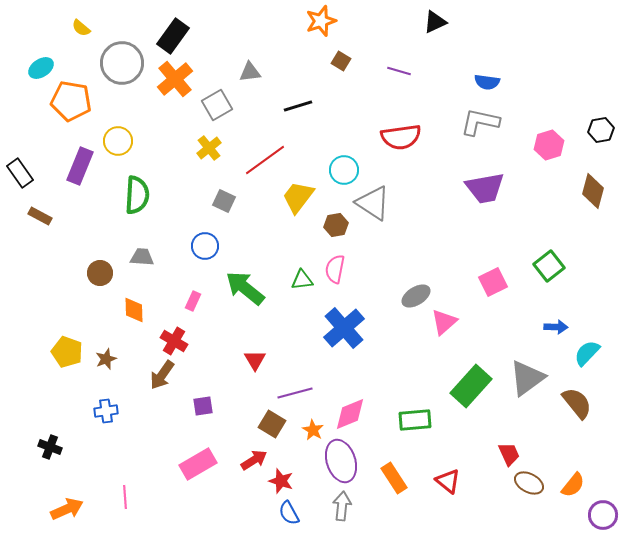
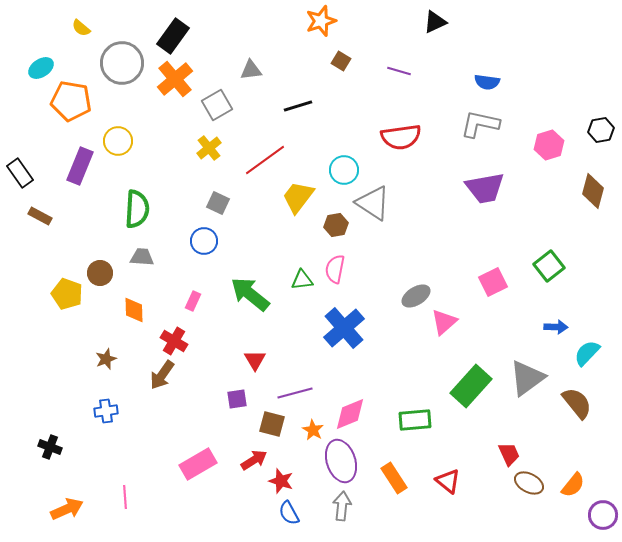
gray triangle at (250, 72): moved 1 px right, 2 px up
gray L-shape at (480, 122): moved 2 px down
green semicircle at (137, 195): moved 14 px down
gray square at (224, 201): moved 6 px left, 2 px down
blue circle at (205, 246): moved 1 px left, 5 px up
green arrow at (245, 288): moved 5 px right, 6 px down
yellow pentagon at (67, 352): moved 58 px up
purple square at (203, 406): moved 34 px right, 7 px up
brown square at (272, 424): rotated 16 degrees counterclockwise
